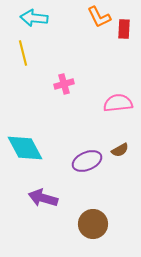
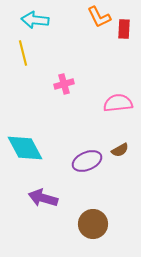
cyan arrow: moved 1 px right, 2 px down
